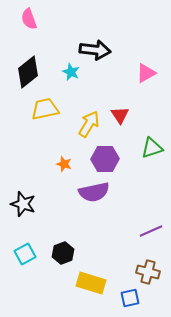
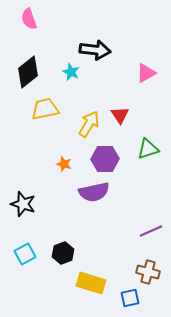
green triangle: moved 4 px left, 1 px down
